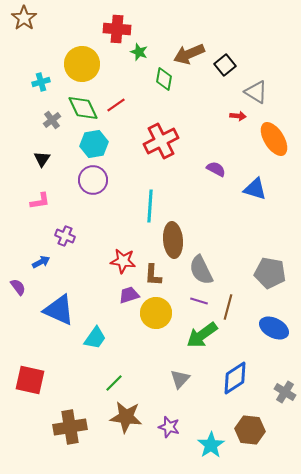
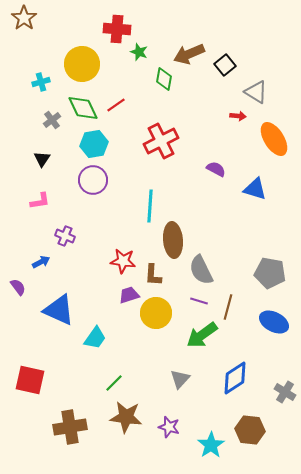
blue ellipse at (274, 328): moved 6 px up
